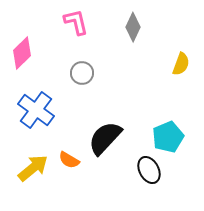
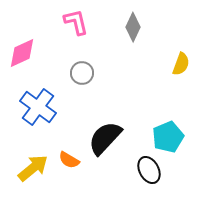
pink diamond: rotated 20 degrees clockwise
blue cross: moved 2 px right, 3 px up
